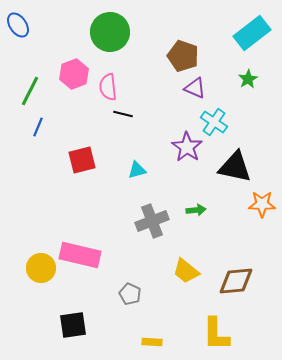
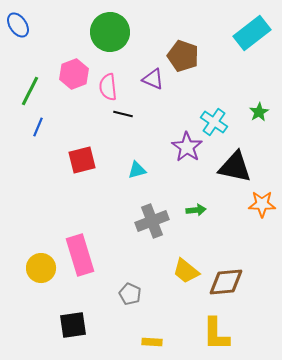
green star: moved 11 px right, 33 px down
purple triangle: moved 42 px left, 9 px up
pink rectangle: rotated 60 degrees clockwise
brown diamond: moved 10 px left, 1 px down
